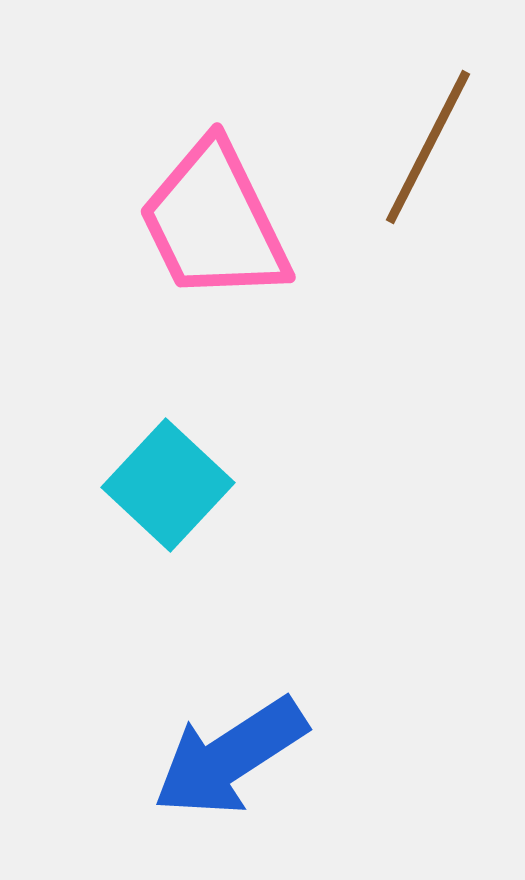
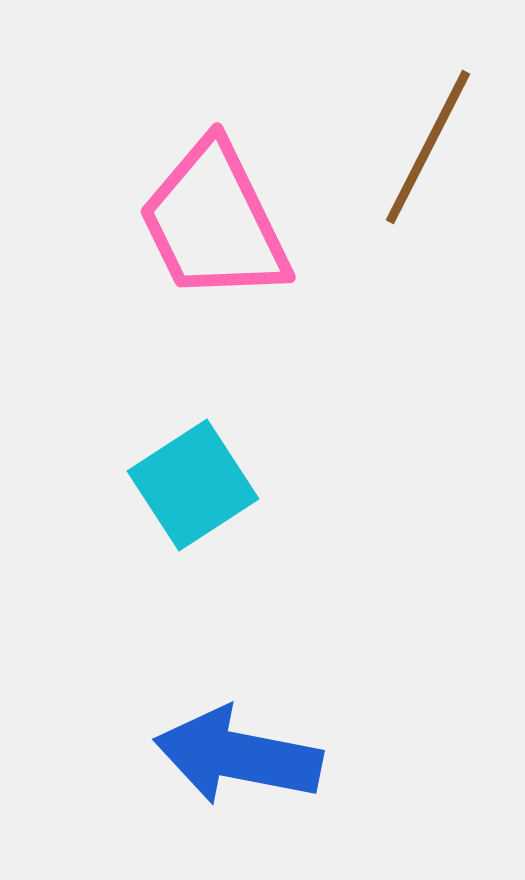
cyan square: moved 25 px right; rotated 14 degrees clockwise
blue arrow: moved 8 px right, 1 px up; rotated 44 degrees clockwise
